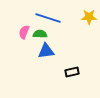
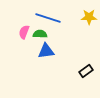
black rectangle: moved 14 px right, 1 px up; rotated 24 degrees counterclockwise
